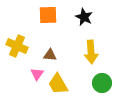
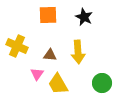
yellow arrow: moved 13 px left
